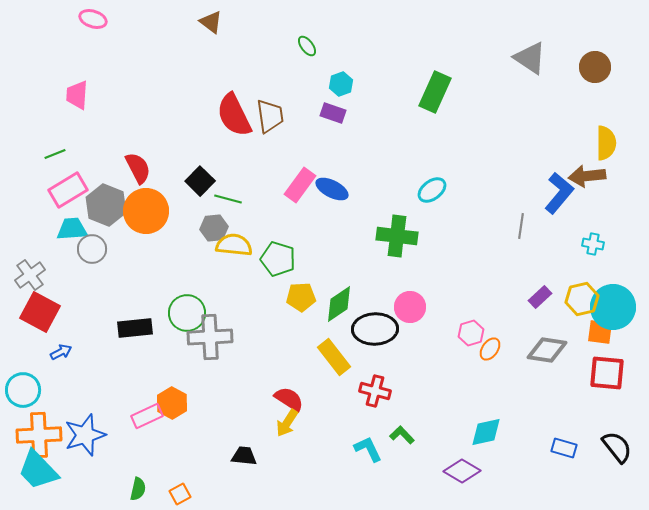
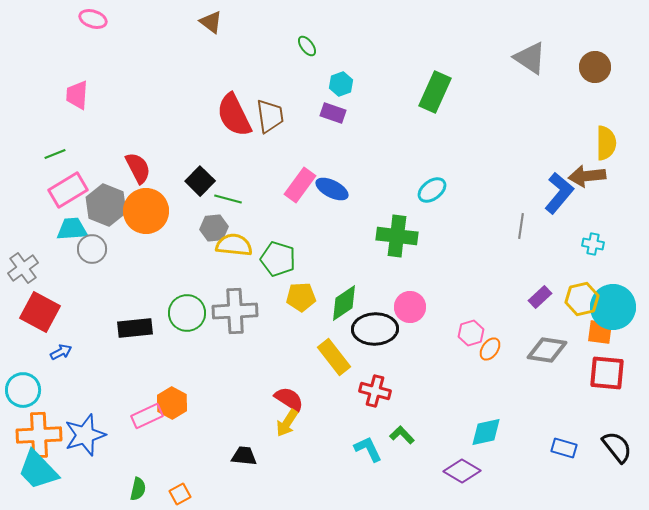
gray cross at (30, 275): moved 7 px left, 7 px up
green diamond at (339, 304): moved 5 px right, 1 px up
gray cross at (210, 337): moved 25 px right, 26 px up
